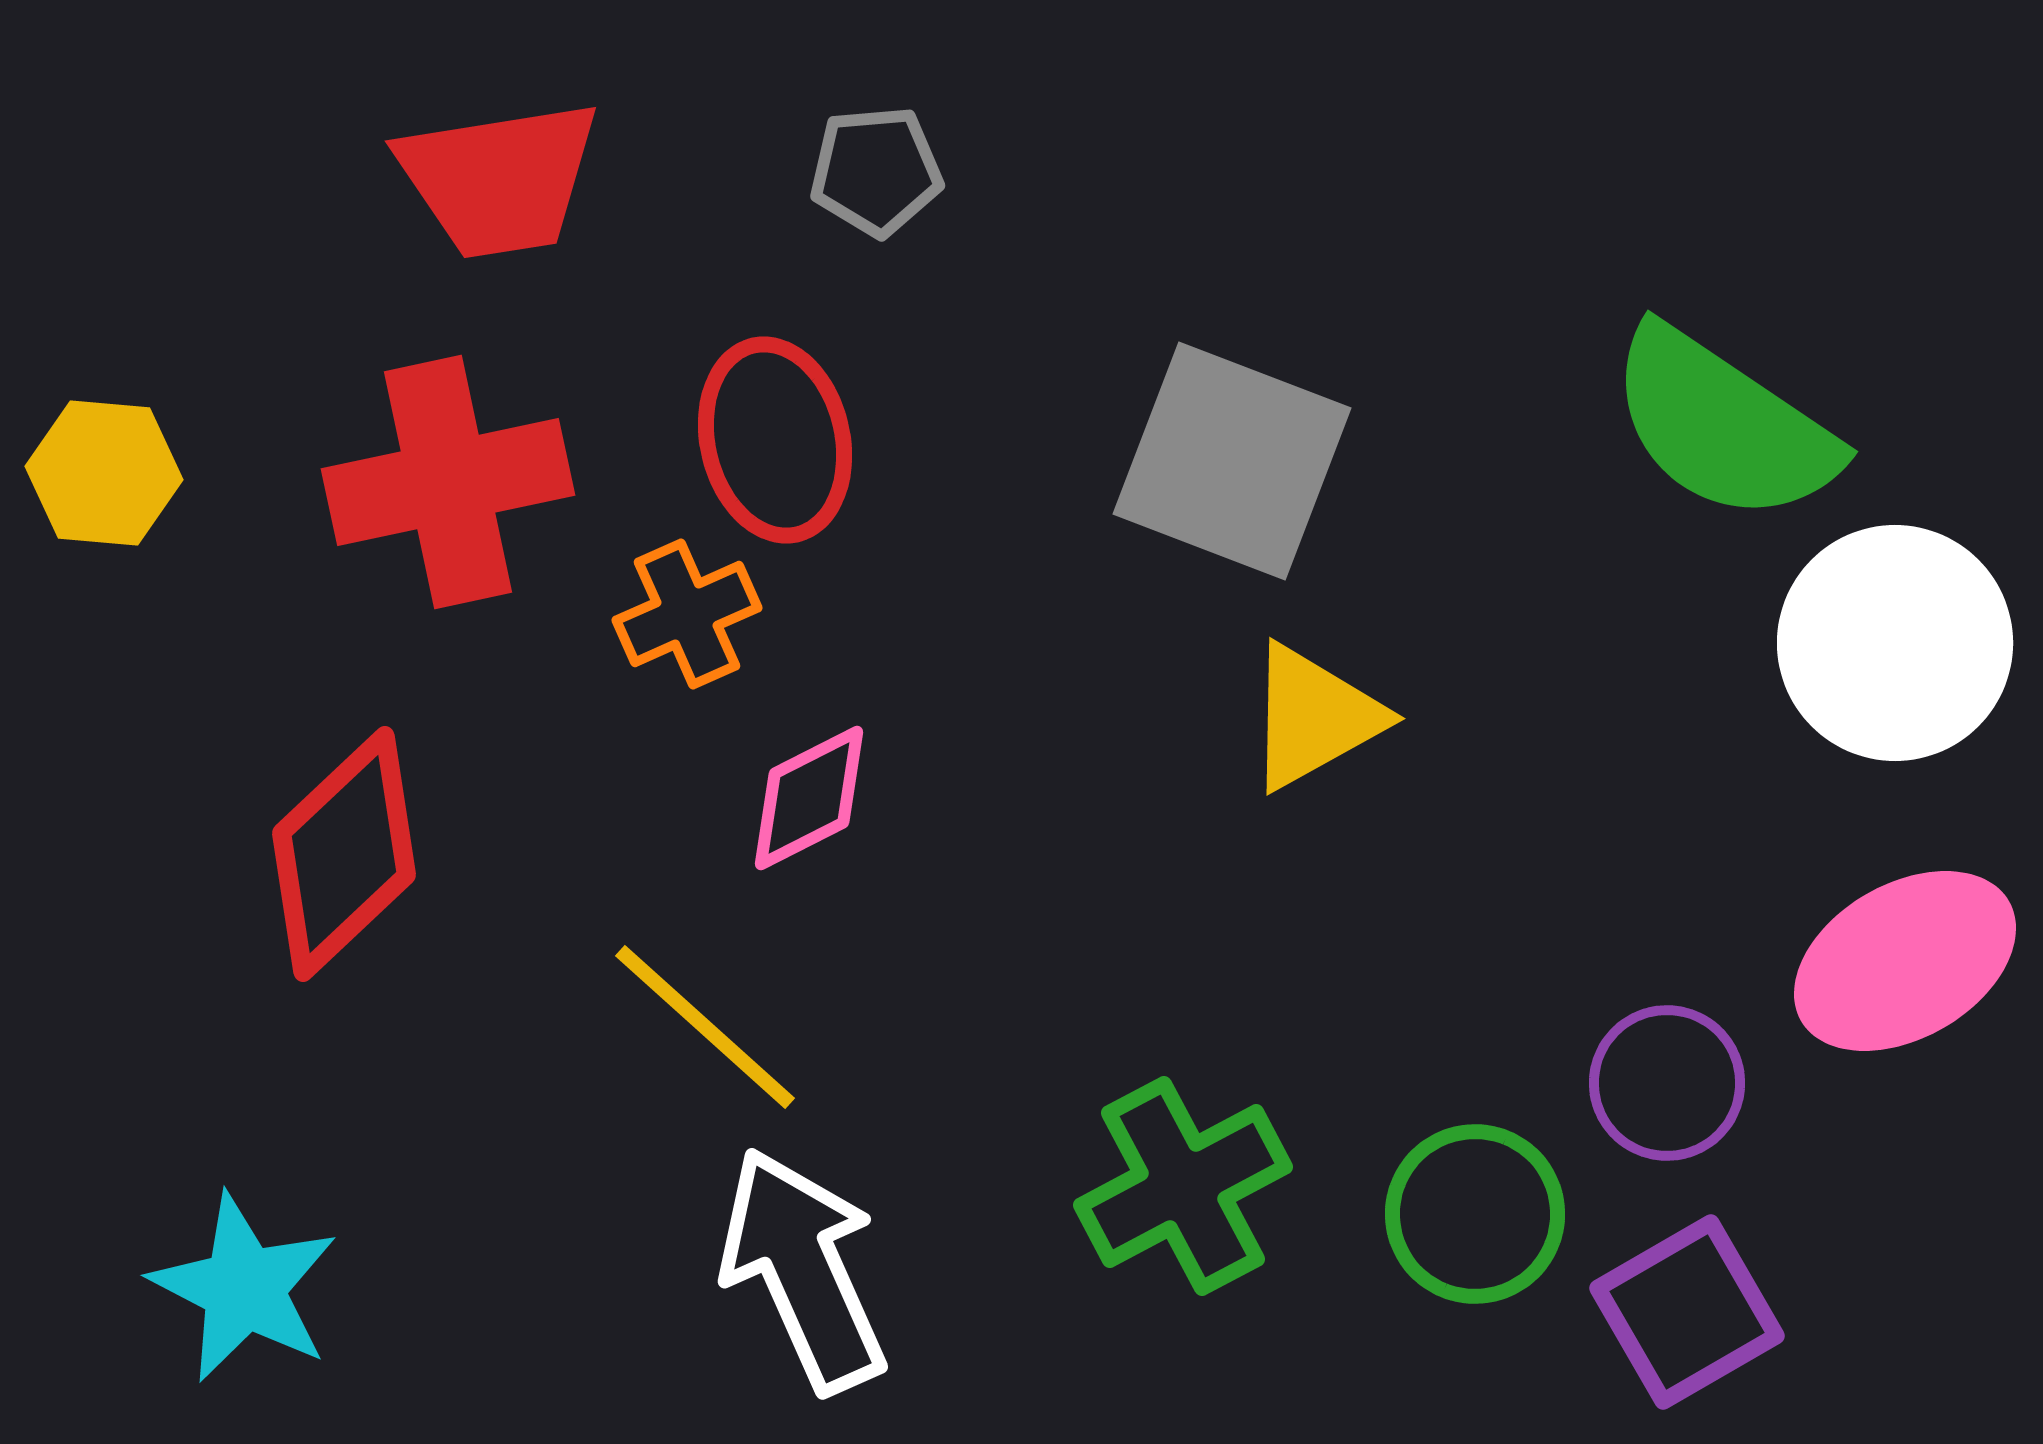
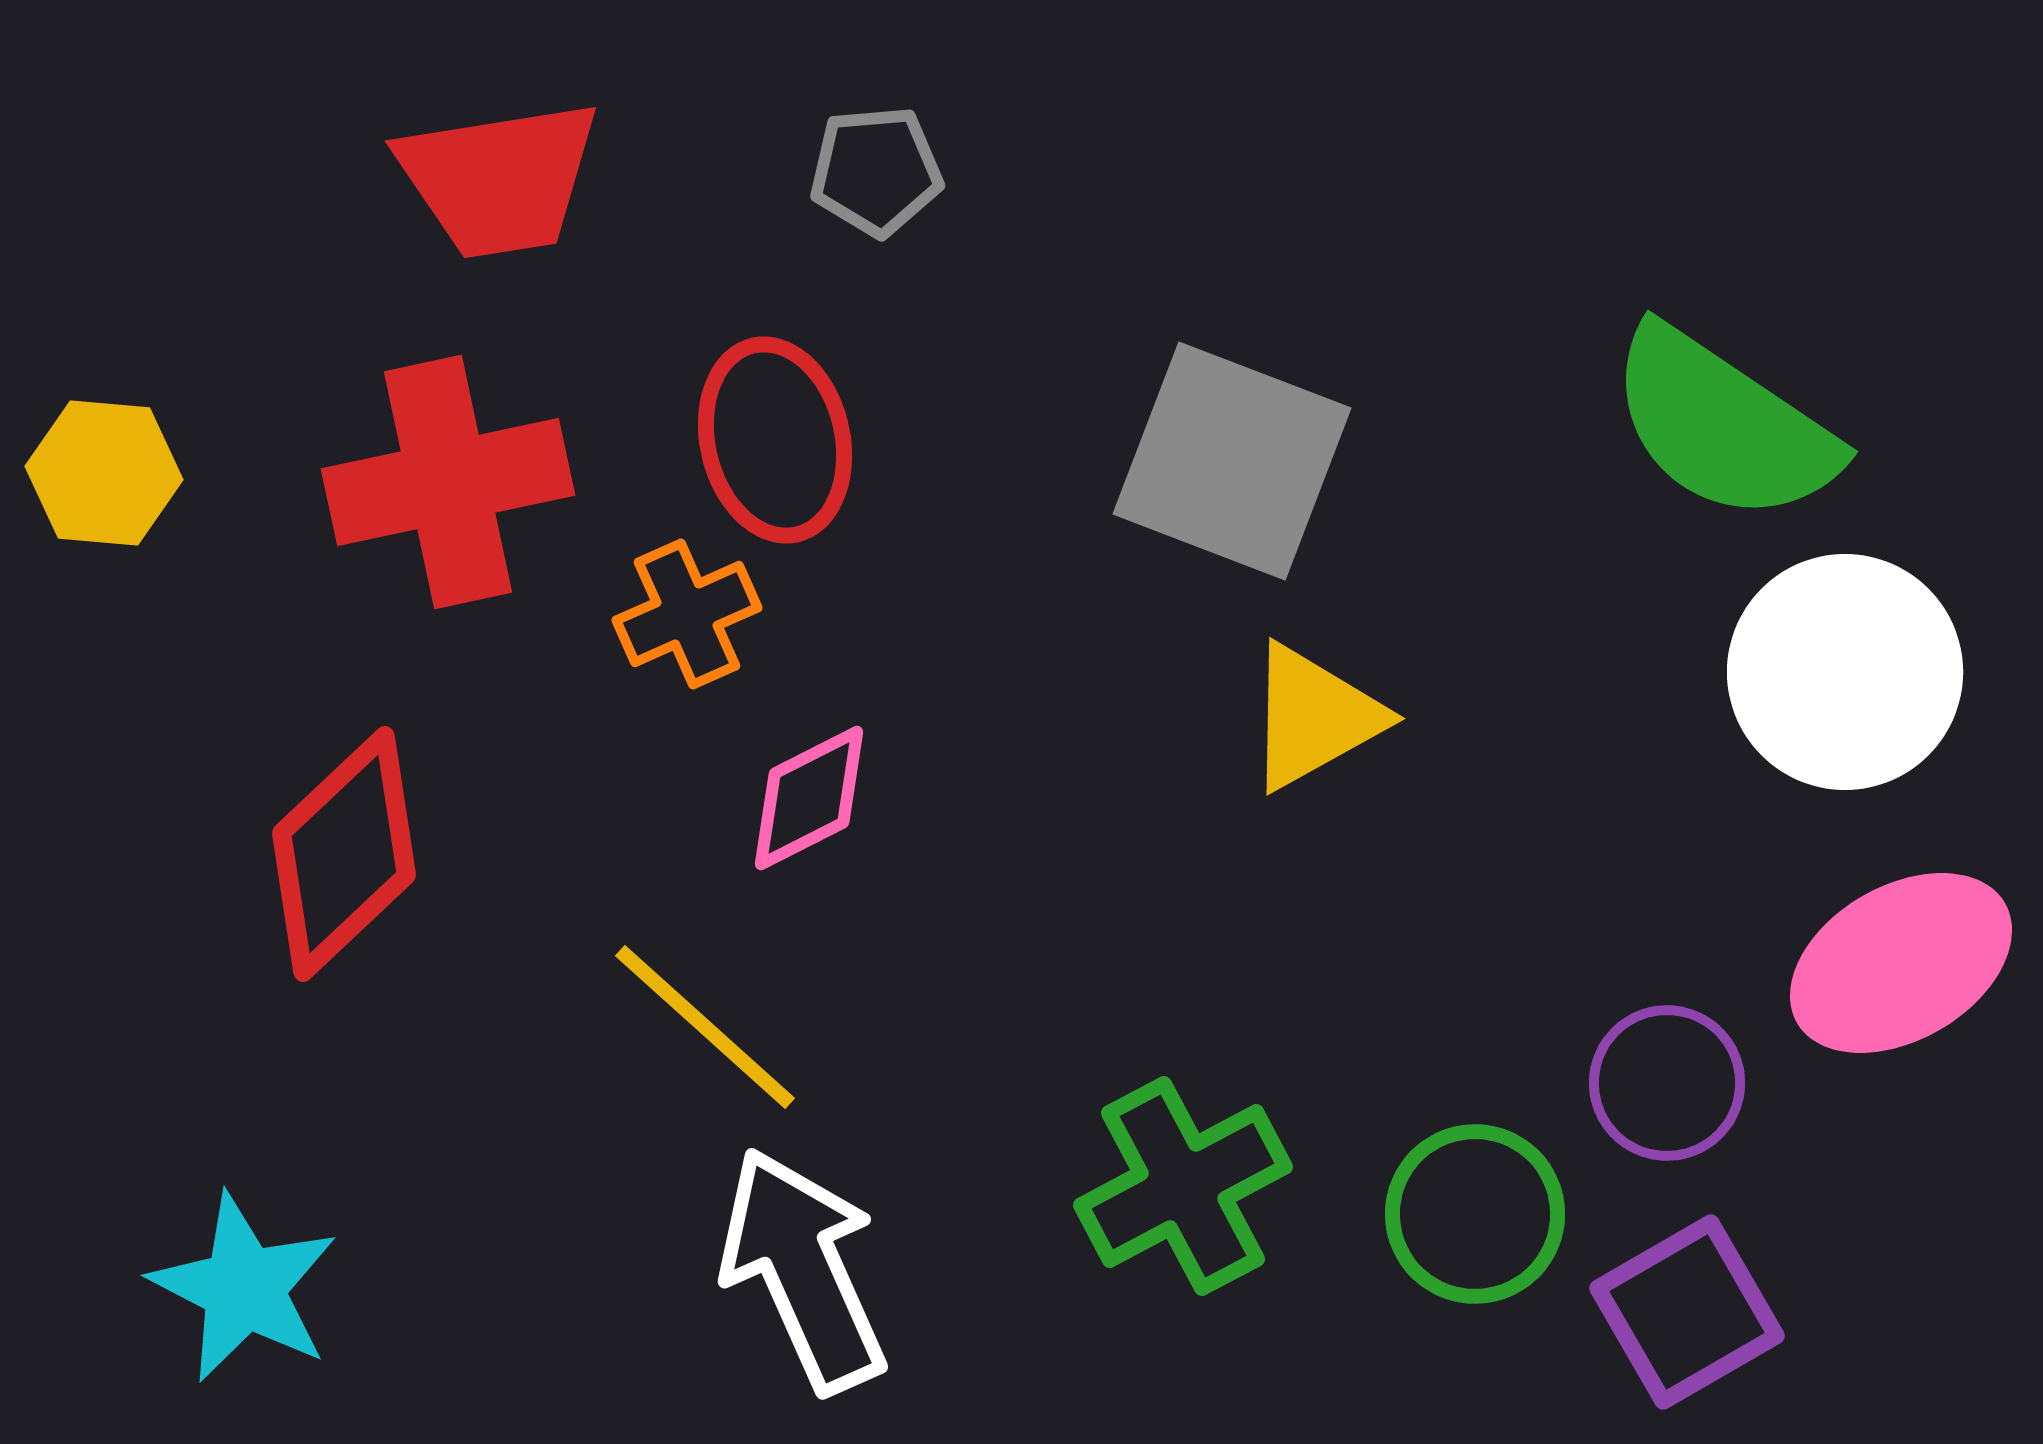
white circle: moved 50 px left, 29 px down
pink ellipse: moved 4 px left, 2 px down
